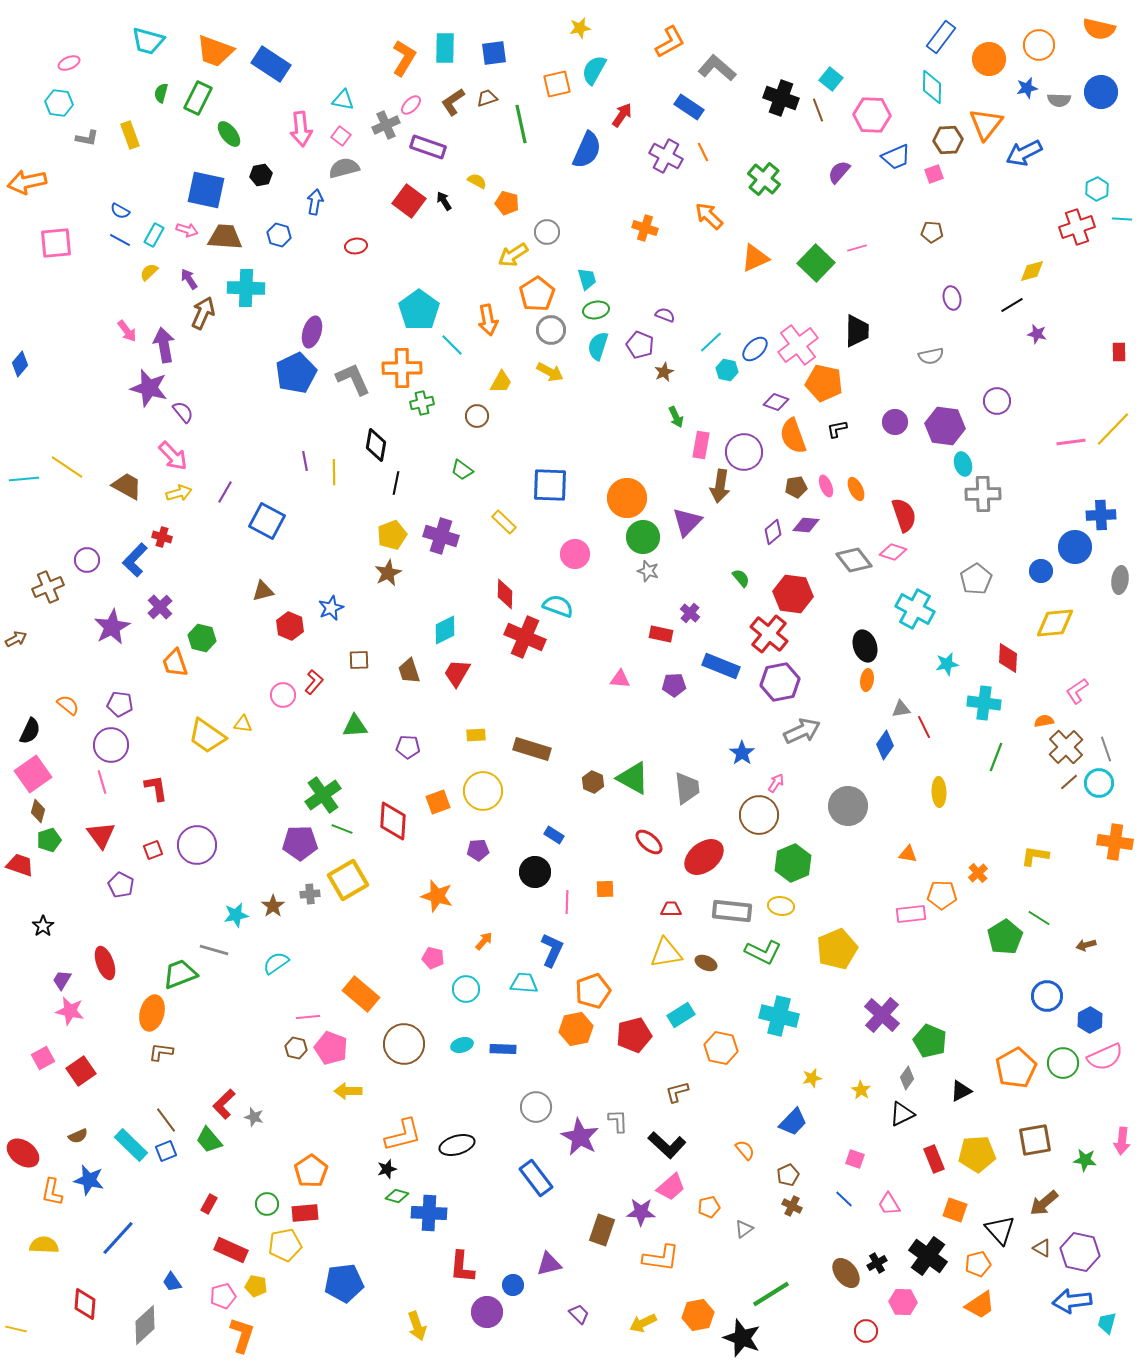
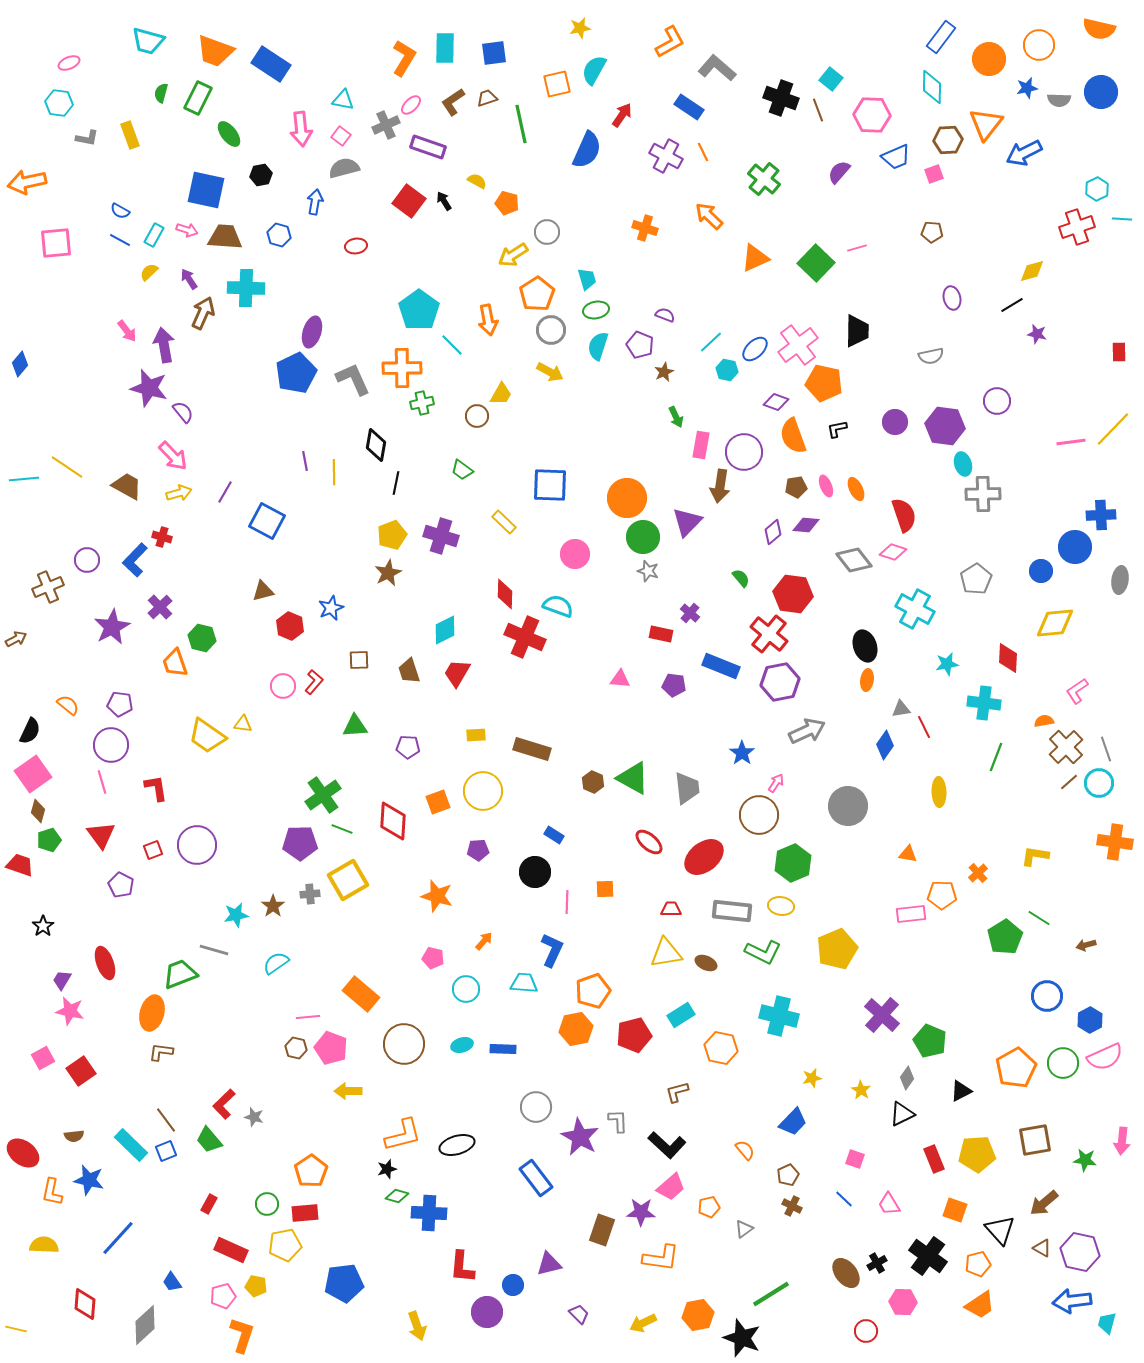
yellow trapezoid at (501, 382): moved 12 px down
purple pentagon at (674, 685): rotated 10 degrees clockwise
pink circle at (283, 695): moved 9 px up
gray arrow at (802, 731): moved 5 px right
brown semicircle at (78, 1136): moved 4 px left; rotated 18 degrees clockwise
